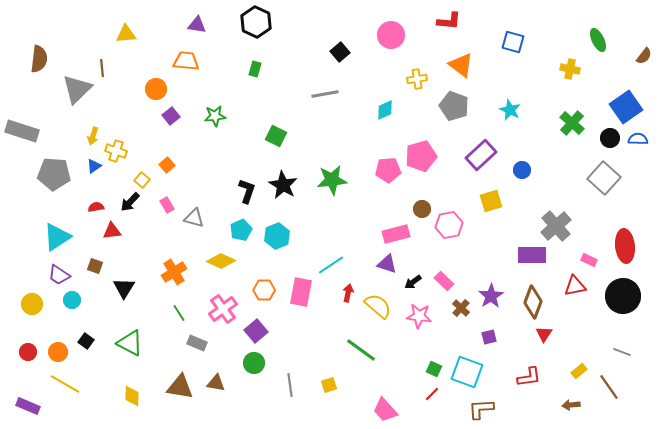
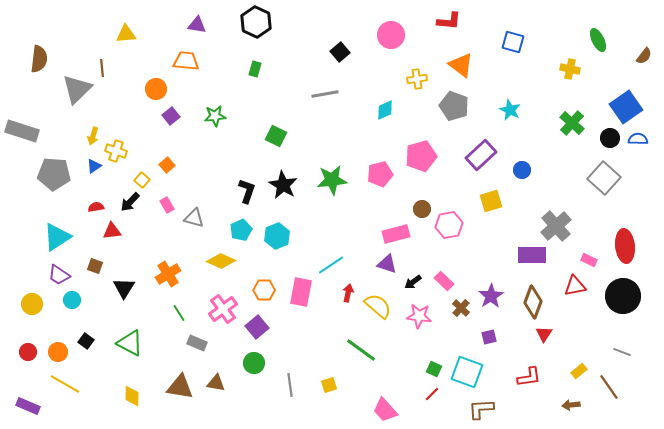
pink pentagon at (388, 170): moved 8 px left, 4 px down; rotated 10 degrees counterclockwise
orange cross at (174, 272): moved 6 px left, 2 px down
purple square at (256, 331): moved 1 px right, 4 px up
